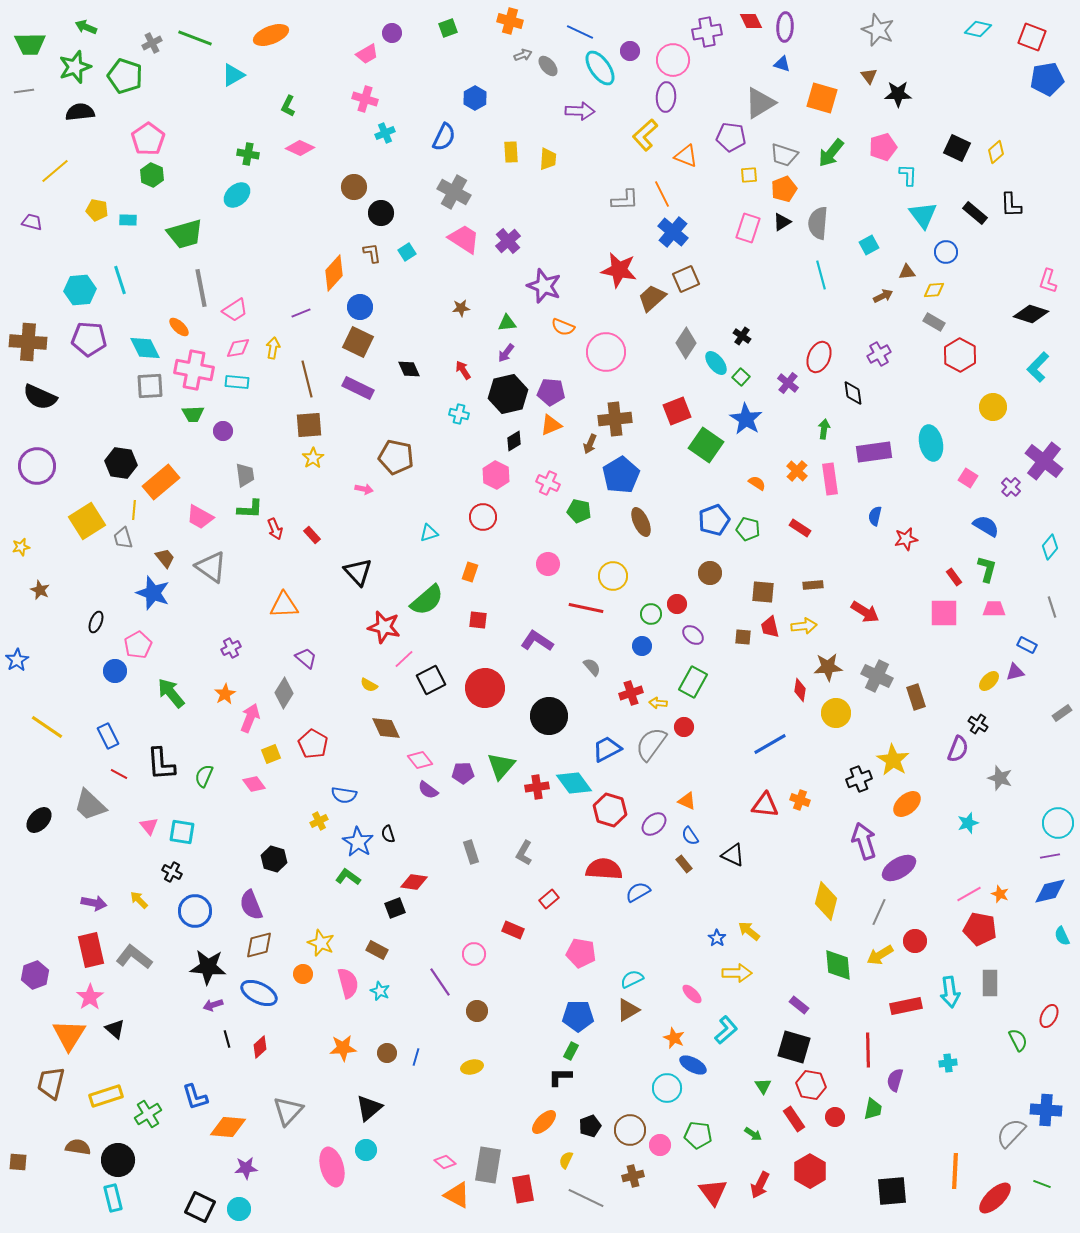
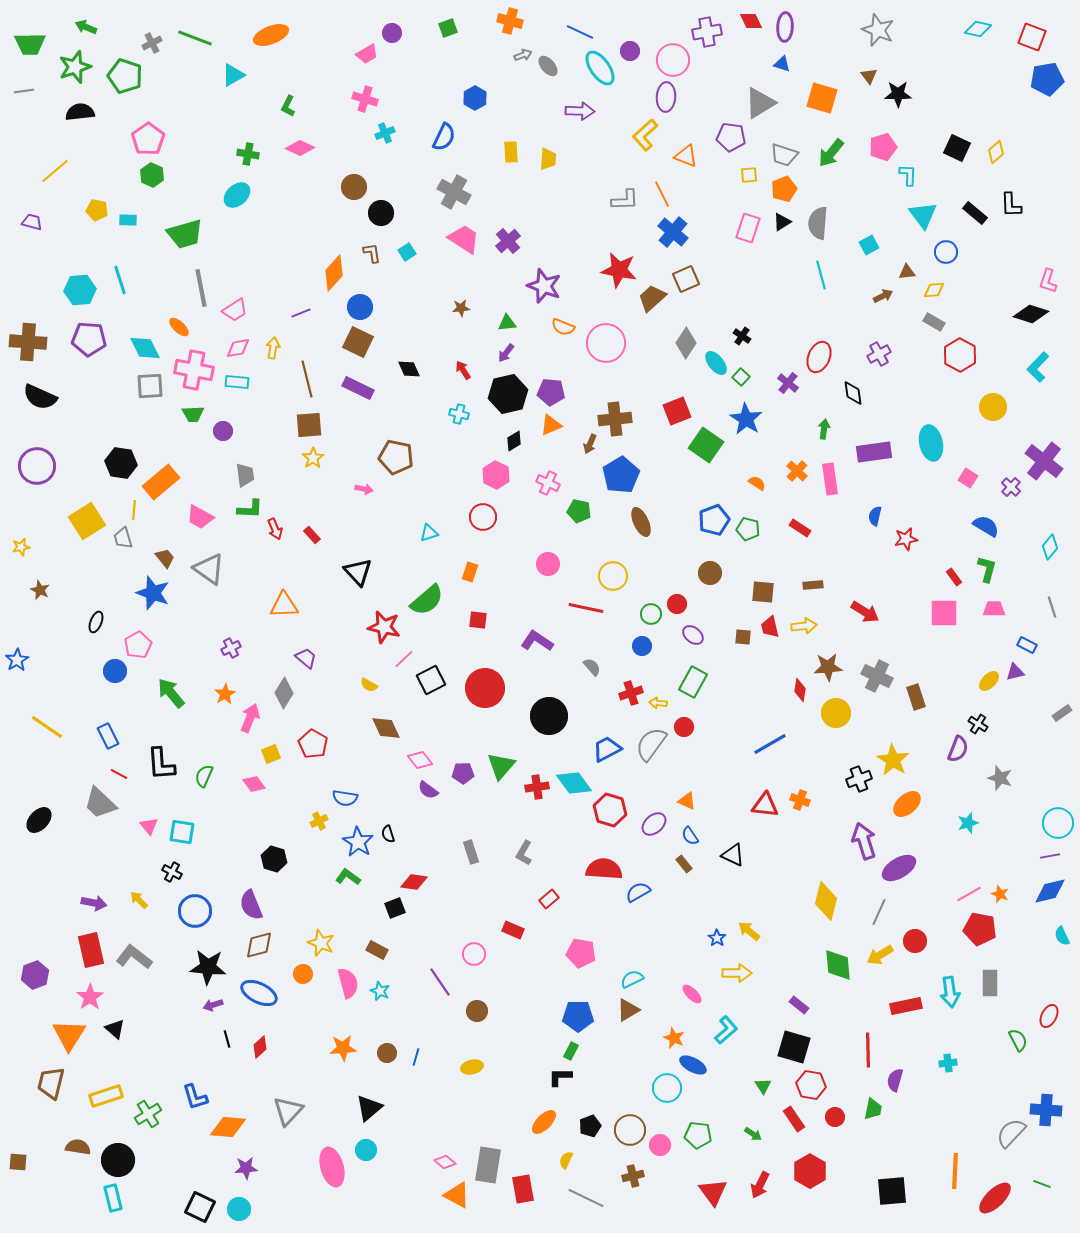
pink circle at (606, 352): moved 9 px up
gray triangle at (211, 567): moved 2 px left, 2 px down
blue semicircle at (344, 795): moved 1 px right, 3 px down
gray trapezoid at (90, 805): moved 10 px right, 2 px up
